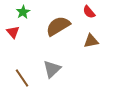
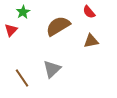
red triangle: moved 2 px left, 2 px up; rotated 24 degrees clockwise
